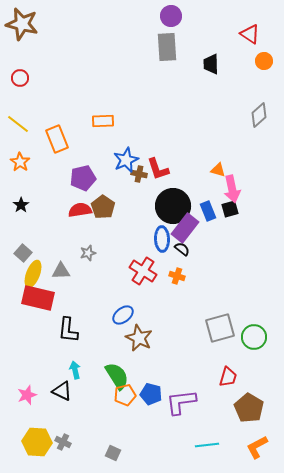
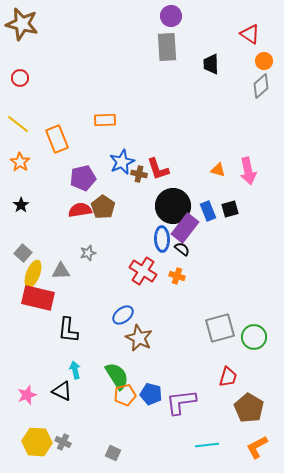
gray diamond at (259, 115): moved 2 px right, 29 px up
orange rectangle at (103, 121): moved 2 px right, 1 px up
blue star at (126, 160): moved 4 px left, 2 px down
pink arrow at (232, 189): moved 16 px right, 18 px up
